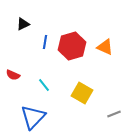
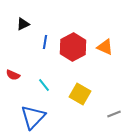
red hexagon: moved 1 px right, 1 px down; rotated 12 degrees counterclockwise
yellow square: moved 2 px left, 1 px down
